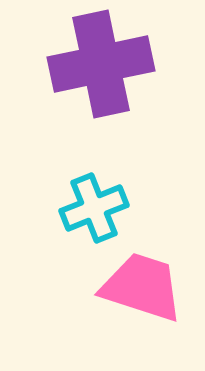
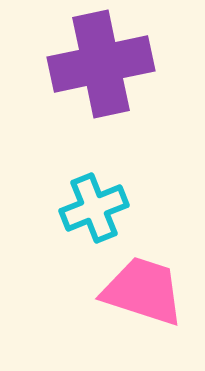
pink trapezoid: moved 1 px right, 4 px down
